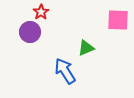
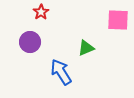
purple circle: moved 10 px down
blue arrow: moved 4 px left, 1 px down
